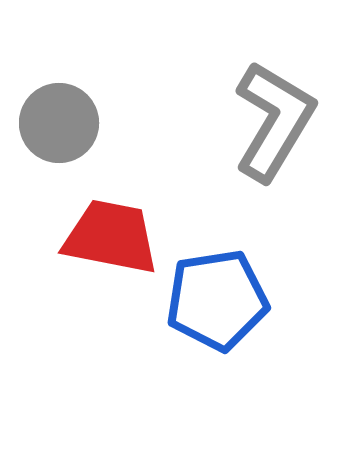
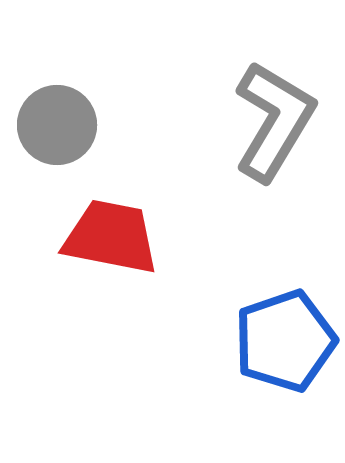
gray circle: moved 2 px left, 2 px down
blue pentagon: moved 68 px right, 41 px down; rotated 10 degrees counterclockwise
